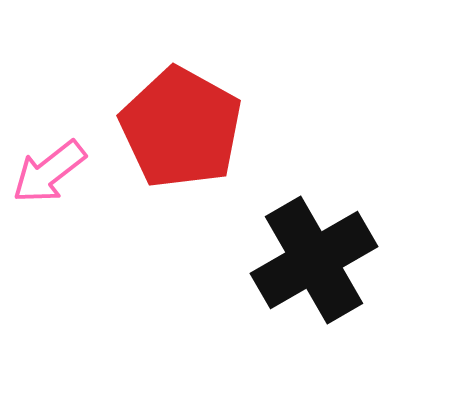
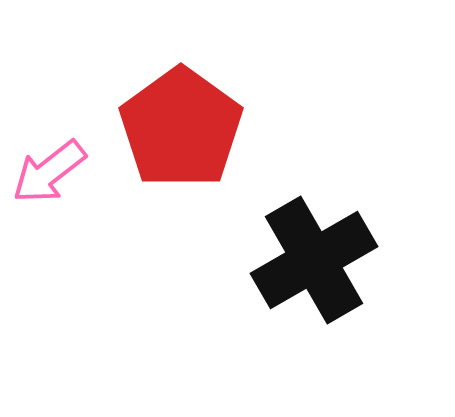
red pentagon: rotated 7 degrees clockwise
